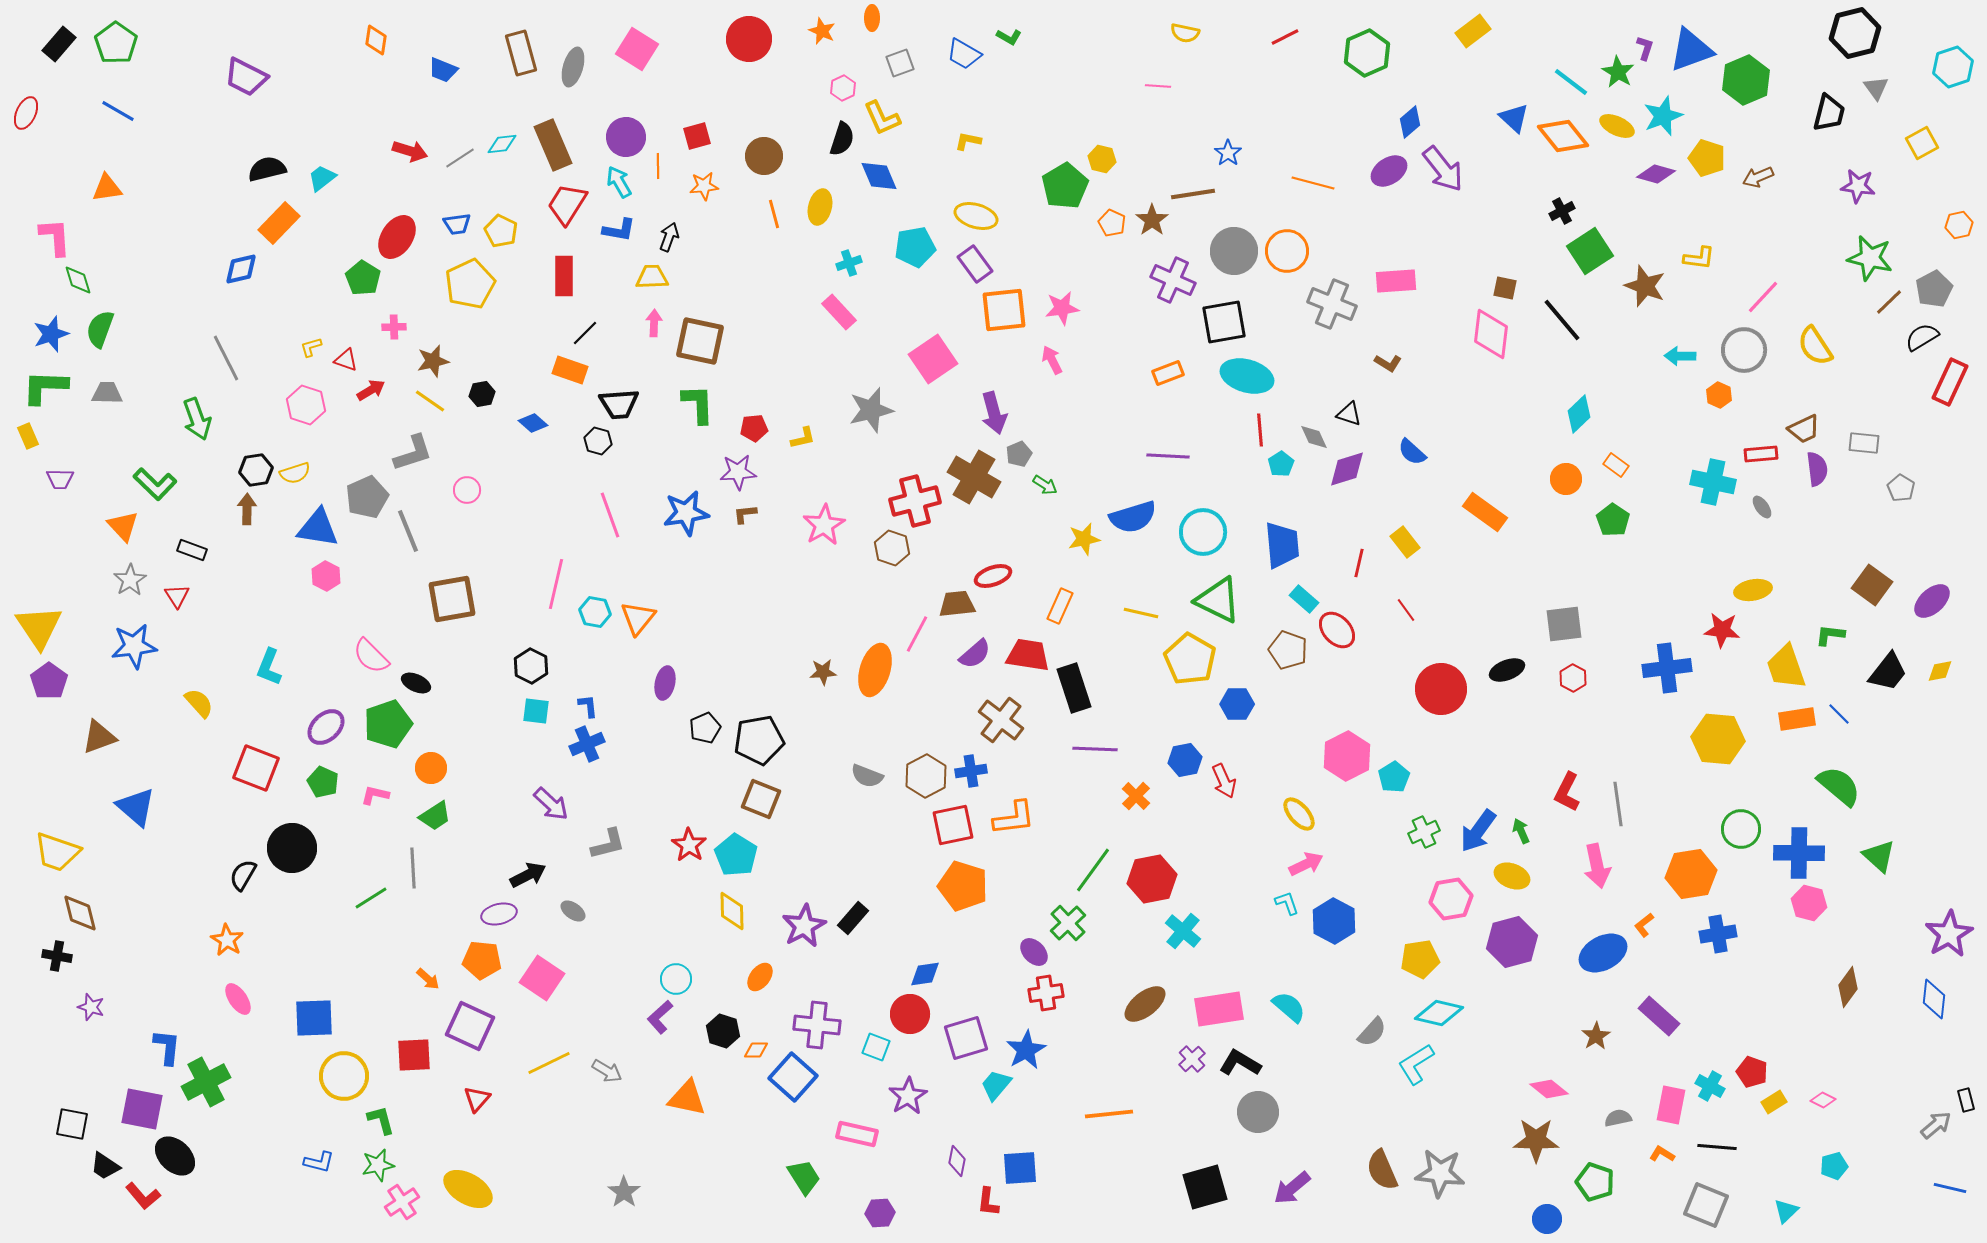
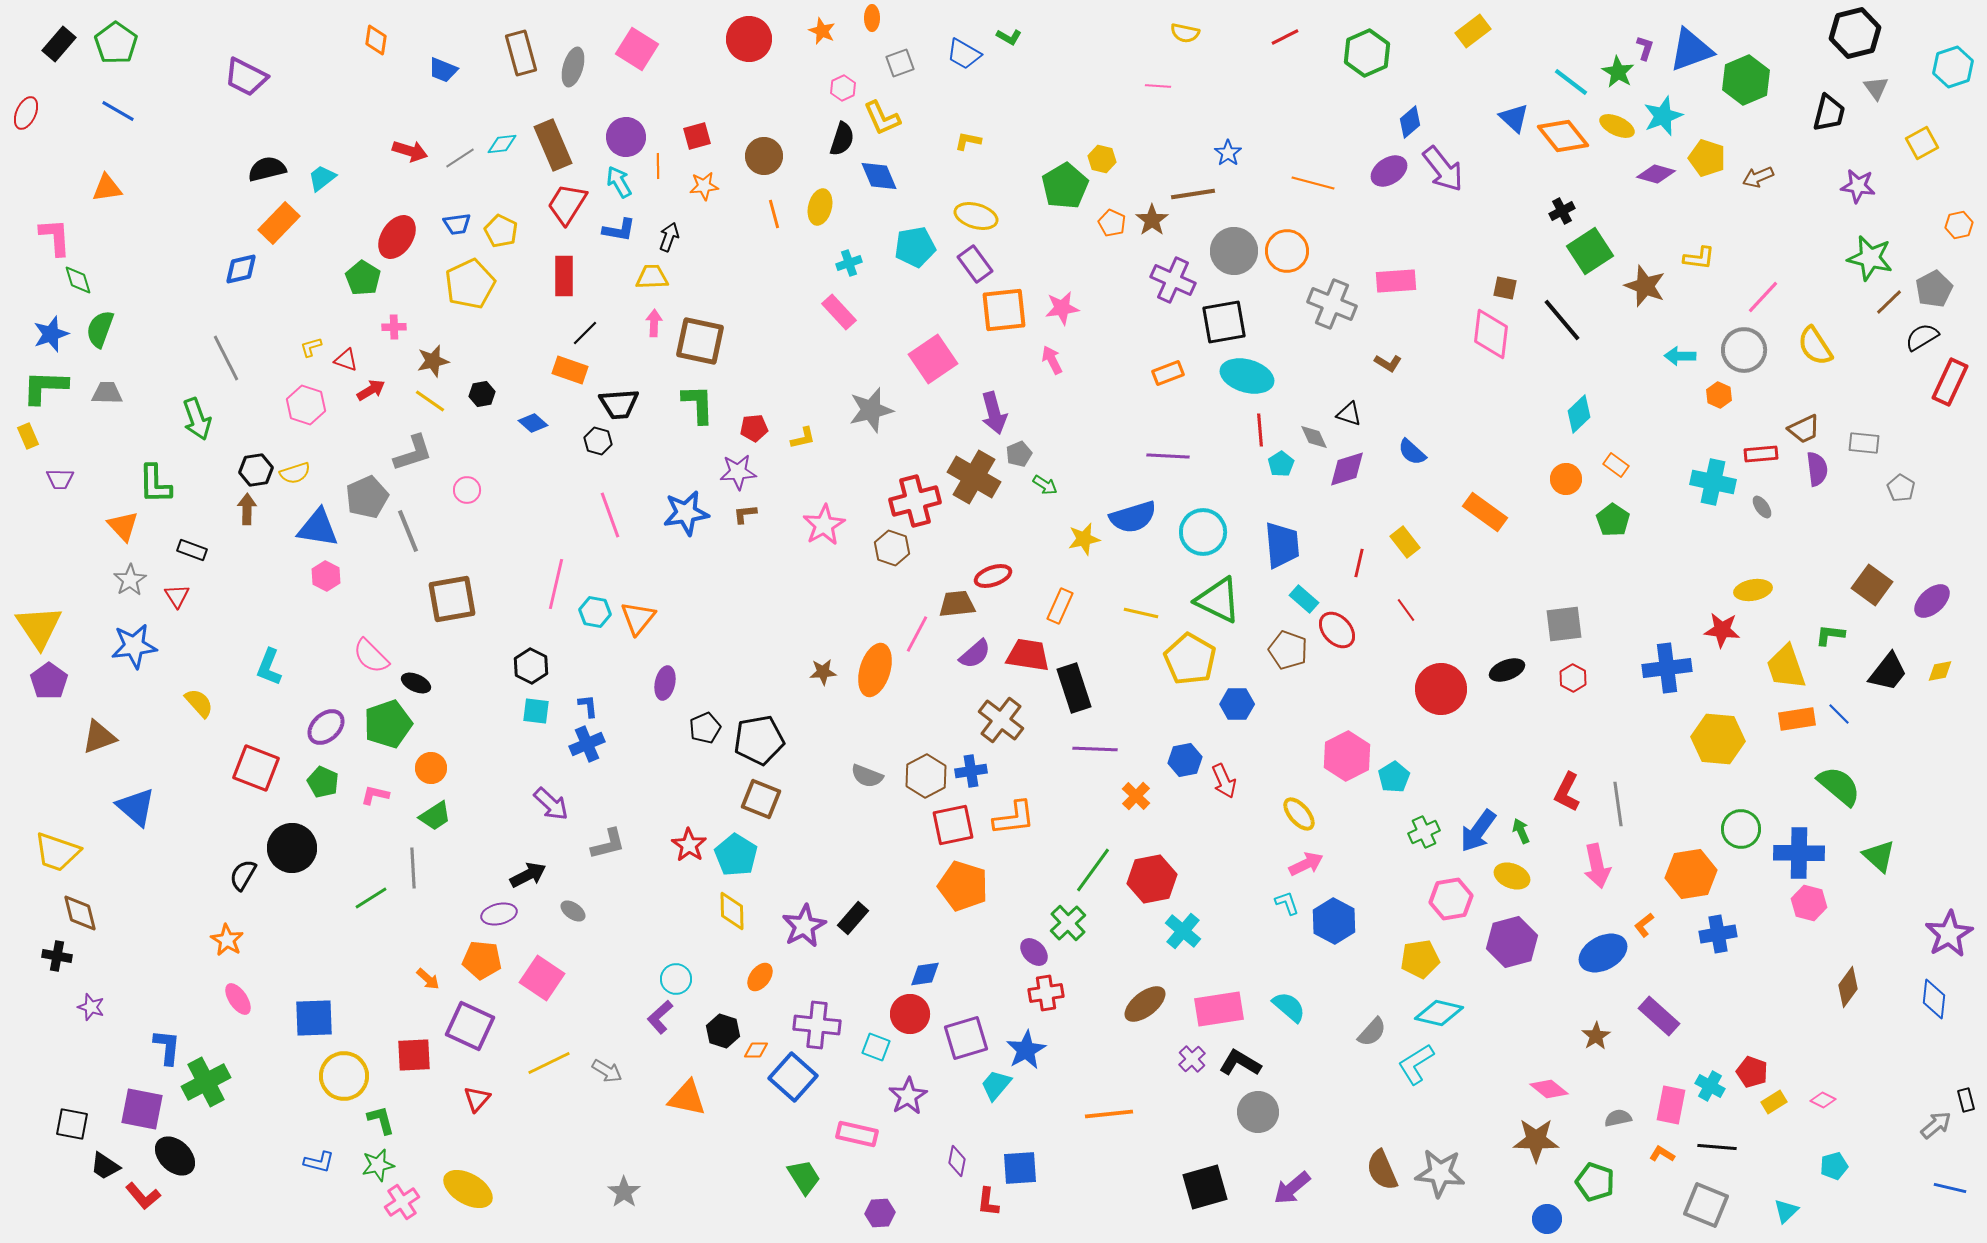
green L-shape at (155, 484): rotated 45 degrees clockwise
